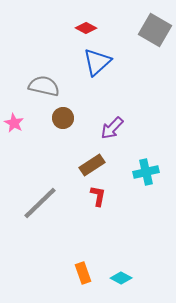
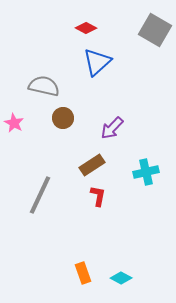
gray line: moved 8 px up; rotated 21 degrees counterclockwise
